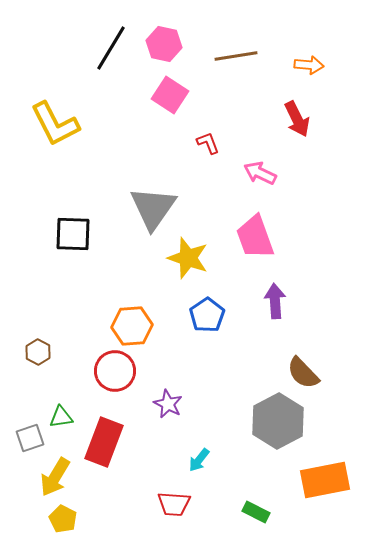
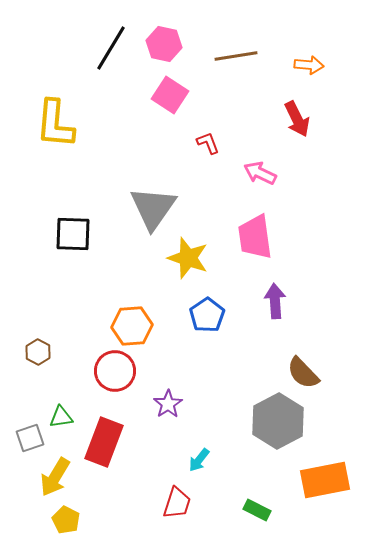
yellow L-shape: rotated 32 degrees clockwise
pink trapezoid: rotated 12 degrees clockwise
purple star: rotated 12 degrees clockwise
red trapezoid: moved 3 px right, 1 px up; rotated 76 degrees counterclockwise
green rectangle: moved 1 px right, 2 px up
yellow pentagon: moved 3 px right, 1 px down
